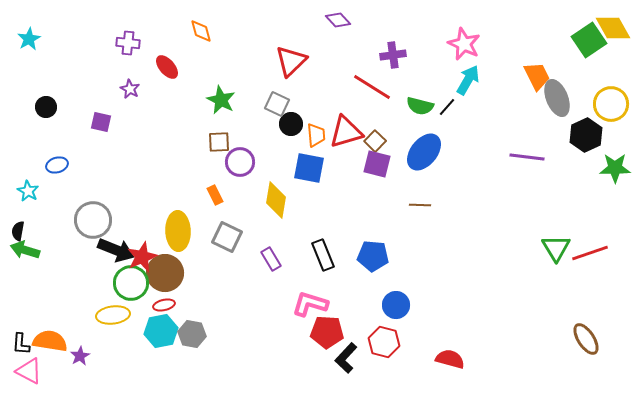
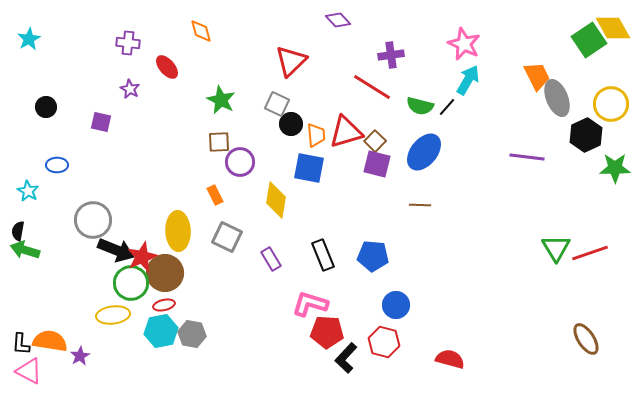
purple cross at (393, 55): moved 2 px left
blue ellipse at (57, 165): rotated 15 degrees clockwise
